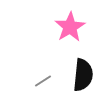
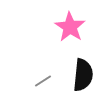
pink star: rotated 8 degrees counterclockwise
